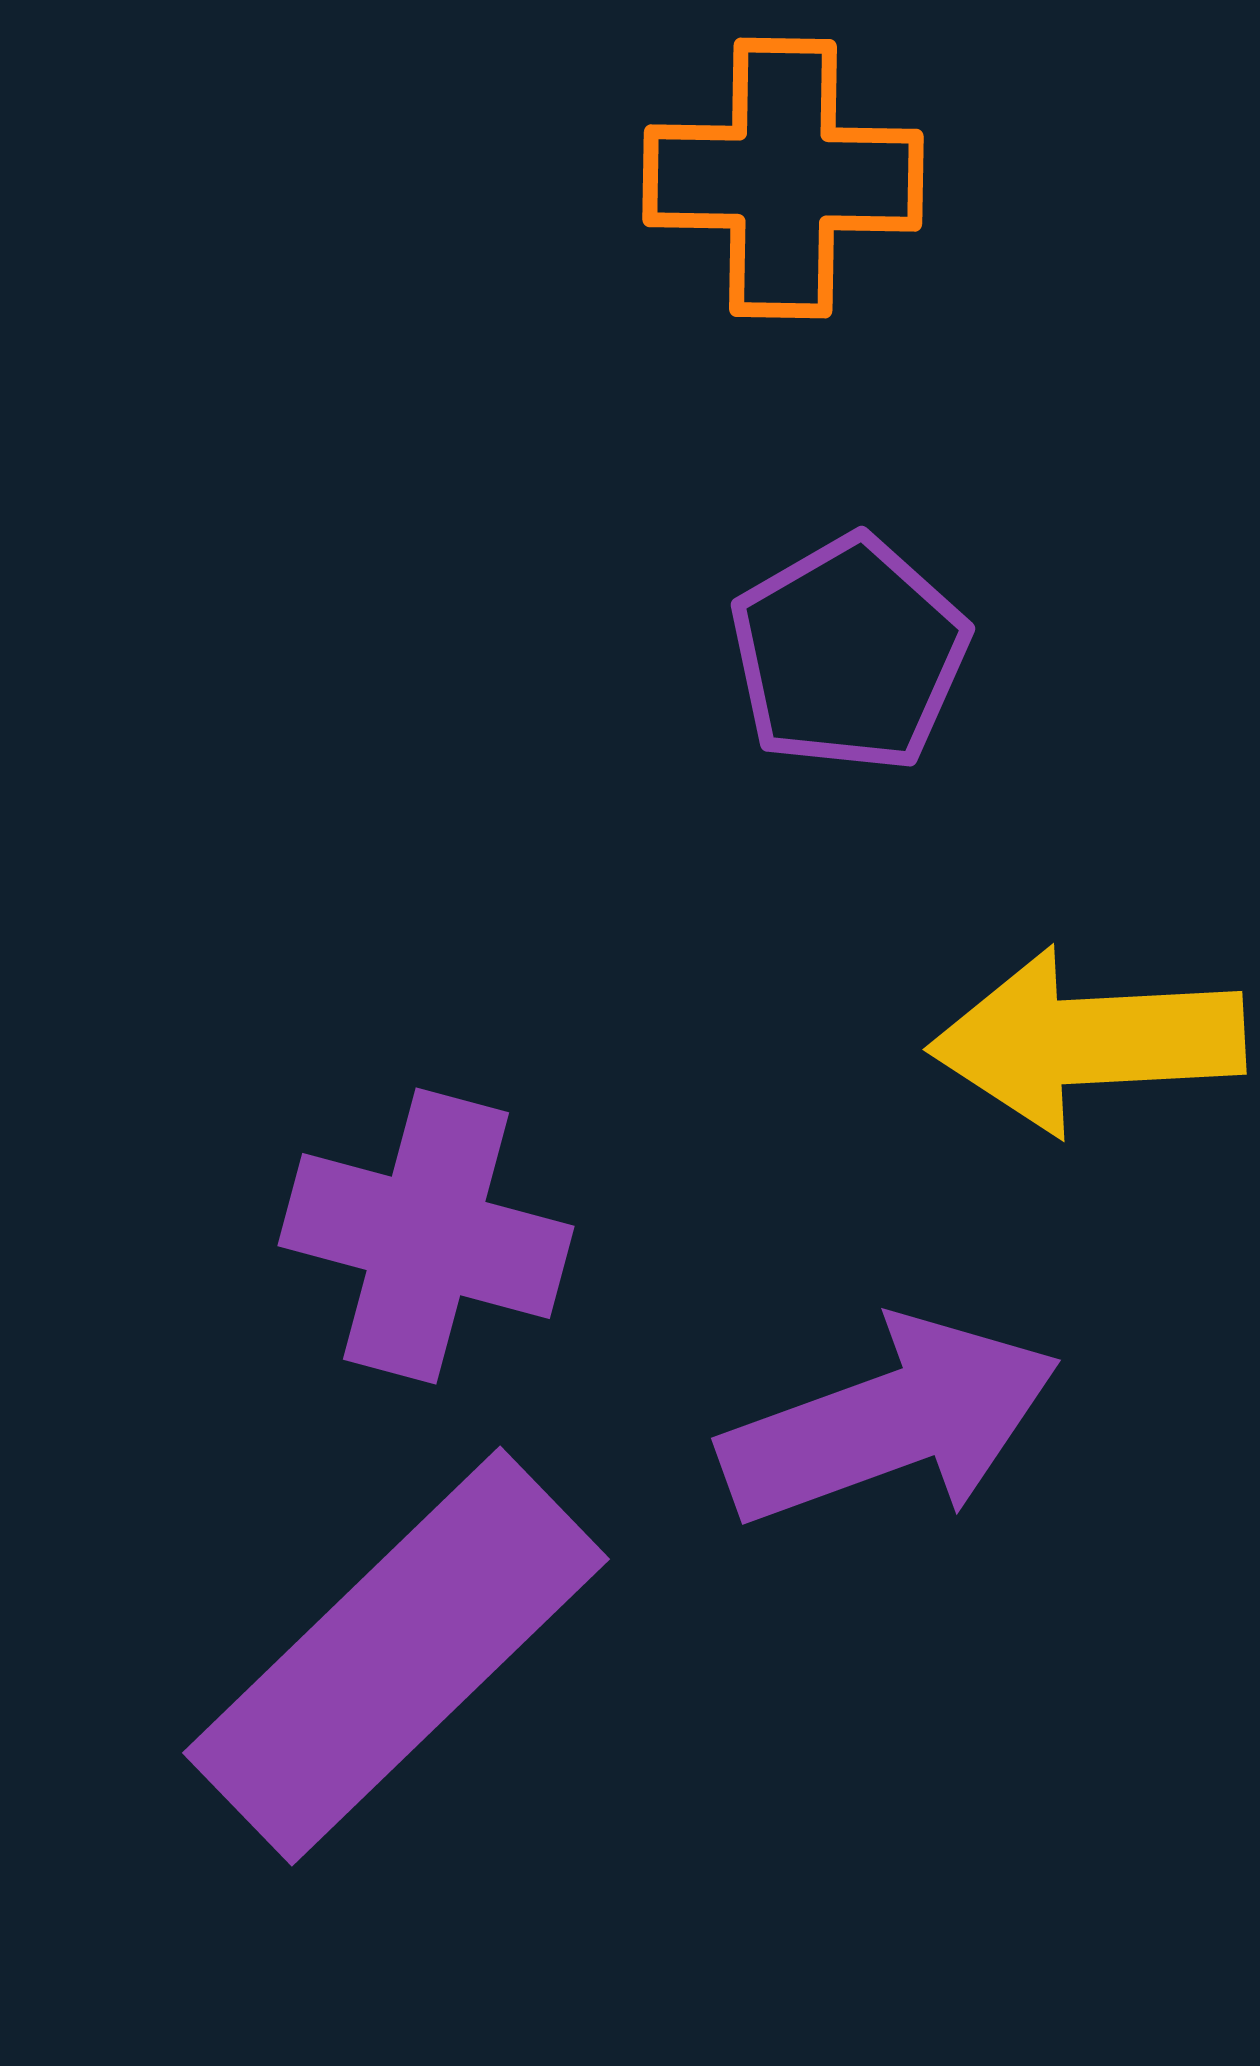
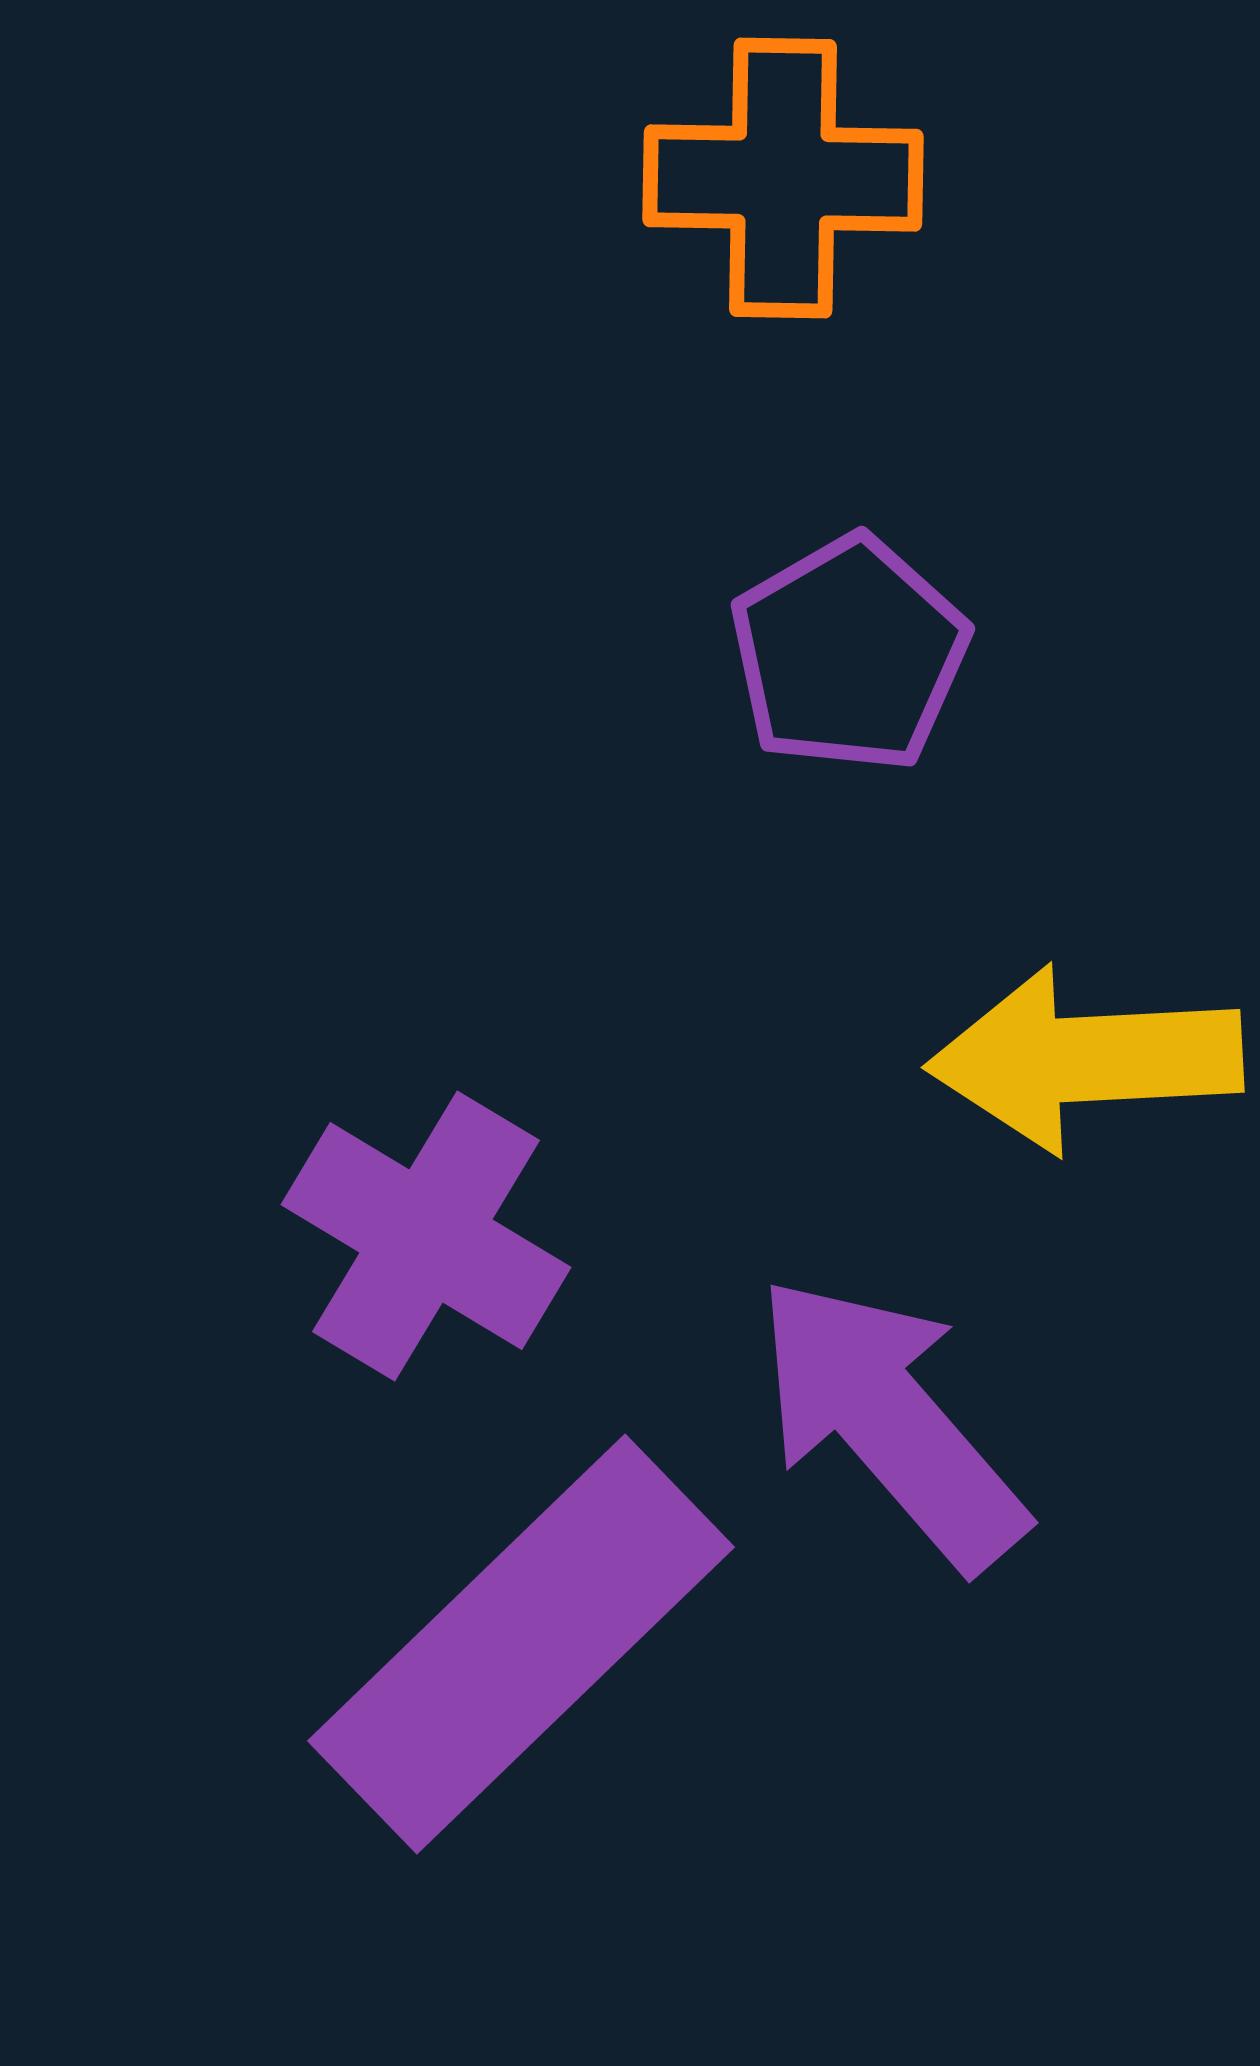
yellow arrow: moved 2 px left, 18 px down
purple cross: rotated 16 degrees clockwise
purple arrow: rotated 111 degrees counterclockwise
purple rectangle: moved 125 px right, 12 px up
